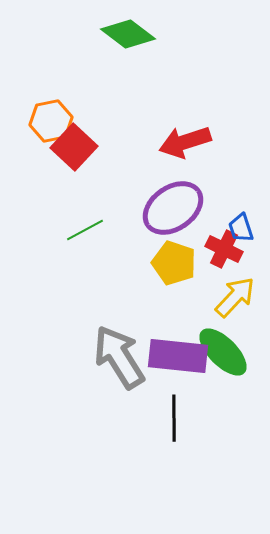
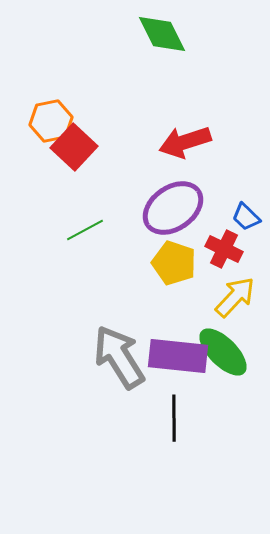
green diamond: moved 34 px right; rotated 26 degrees clockwise
blue trapezoid: moved 5 px right, 11 px up; rotated 28 degrees counterclockwise
